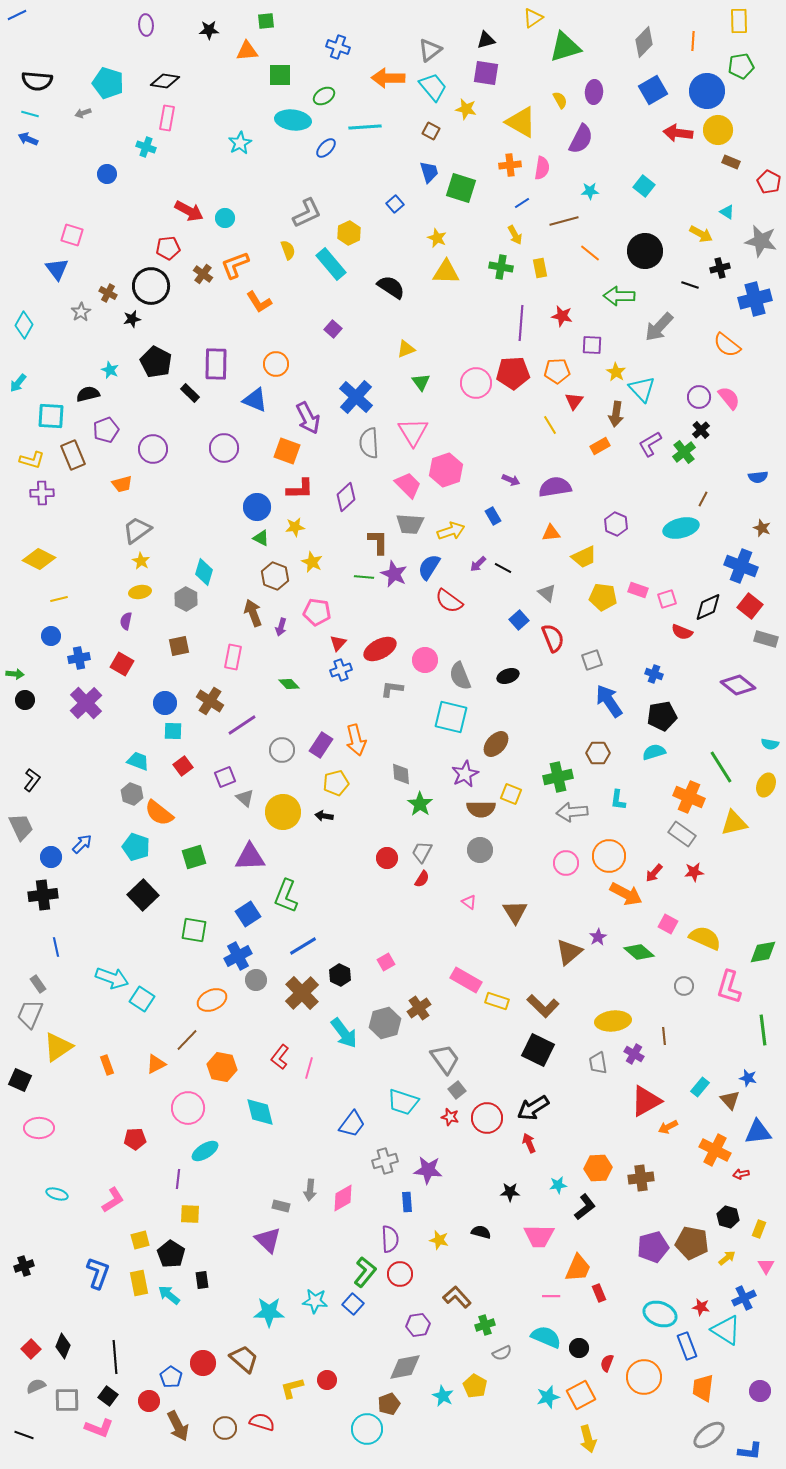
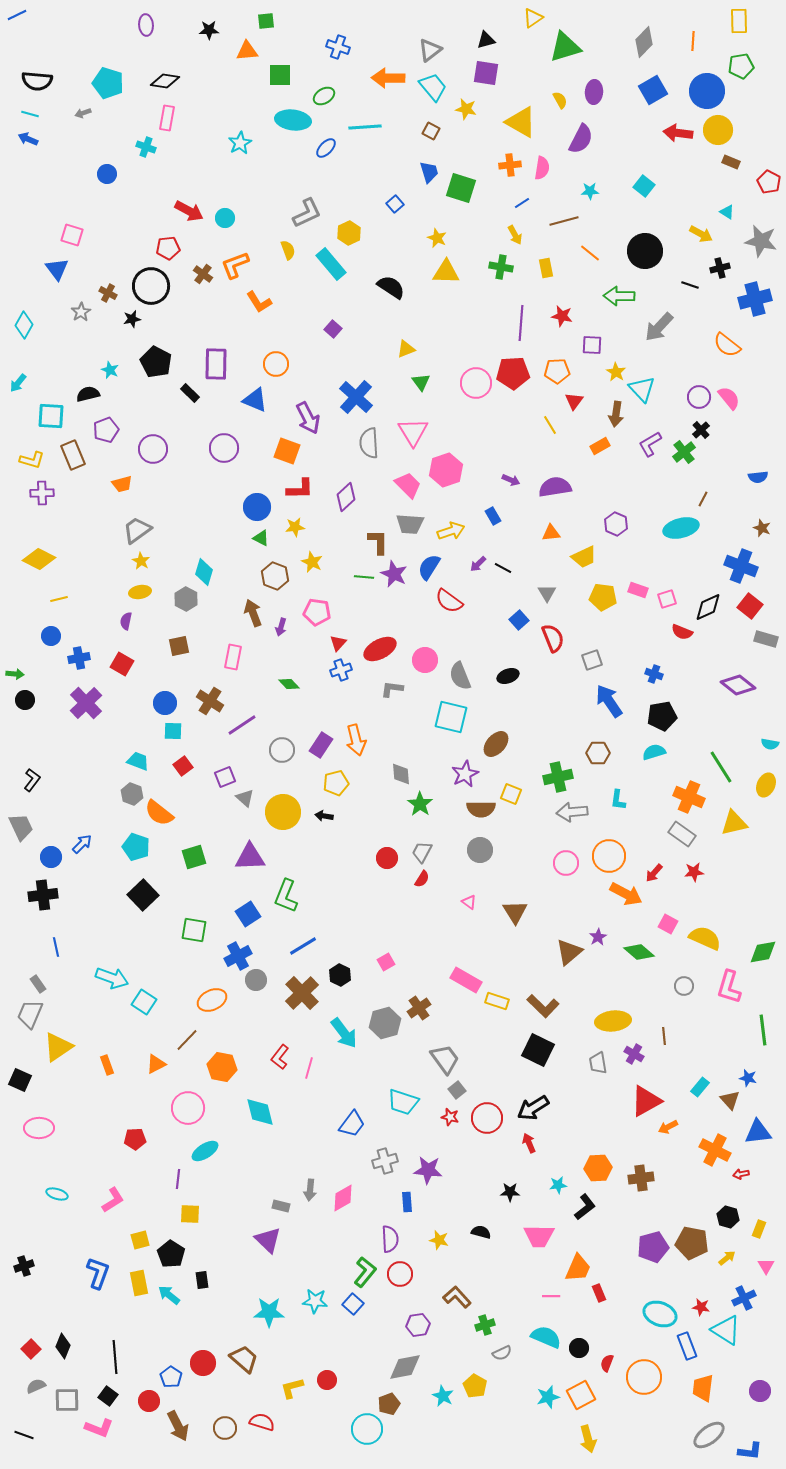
yellow rectangle at (540, 268): moved 6 px right
gray triangle at (547, 593): rotated 18 degrees clockwise
cyan square at (142, 999): moved 2 px right, 3 px down
